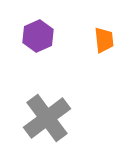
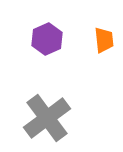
purple hexagon: moved 9 px right, 3 px down
